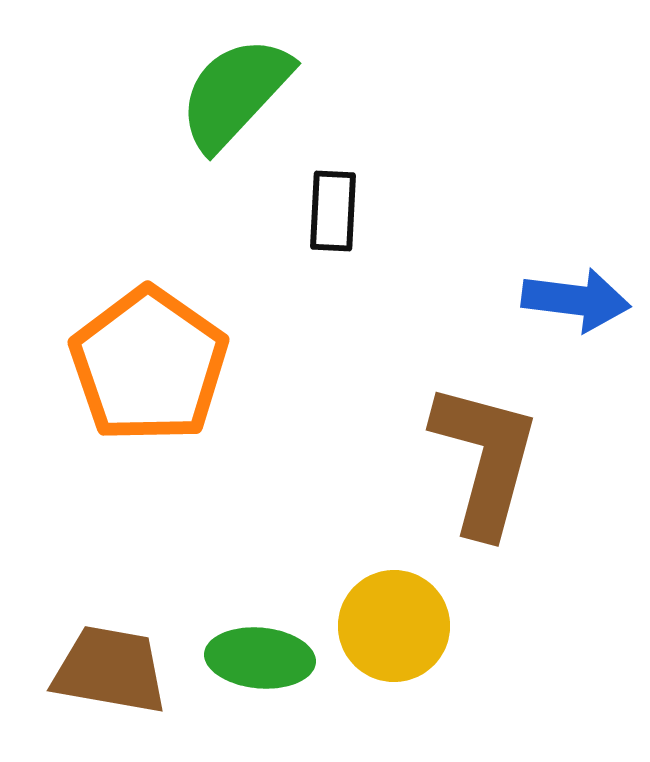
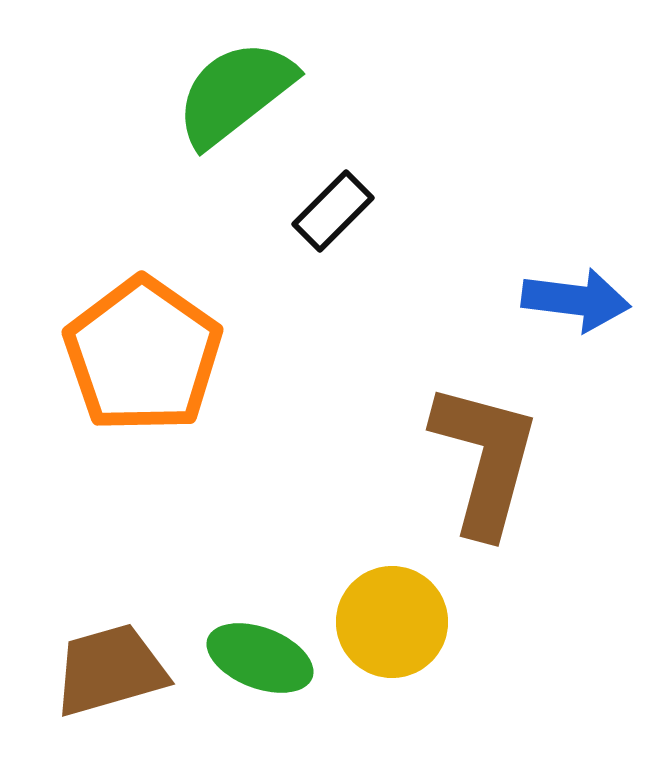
green semicircle: rotated 9 degrees clockwise
black rectangle: rotated 42 degrees clockwise
orange pentagon: moved 6 px left, 10 px up
yellow circle: moved 2 px left, 4 px up
green ellipse: rotated 16 degrees clockwise
brown trapezoid: rotated 26 degrees counterclockwise
